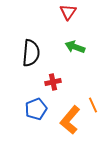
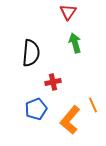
green arrow: moved 4 px up; rotated 54 degrees clockwise
